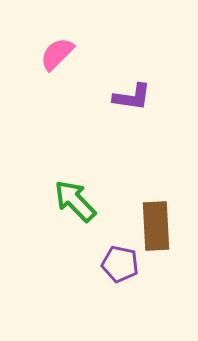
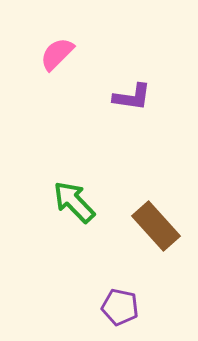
green arrow: moved 1 px left, 1 px down
brown rectangle: rotated 39 degrees counterclockwise
purple pentagon: moved 43 px down
